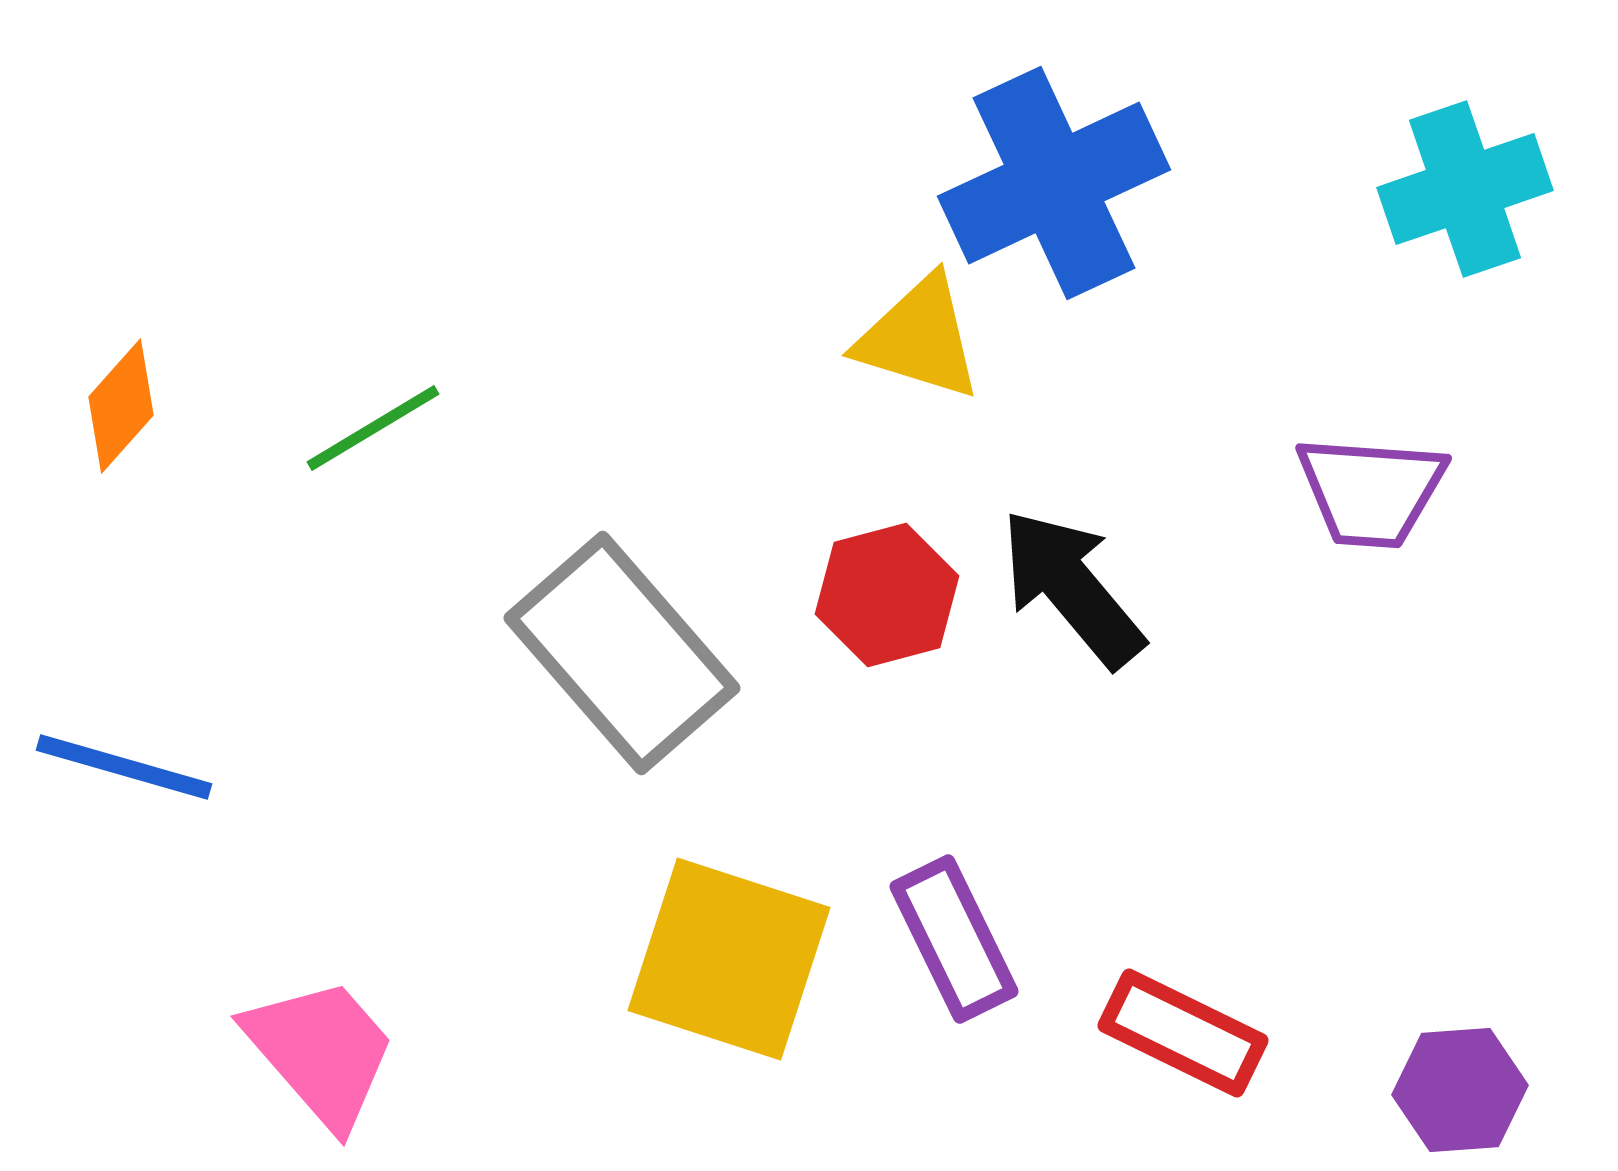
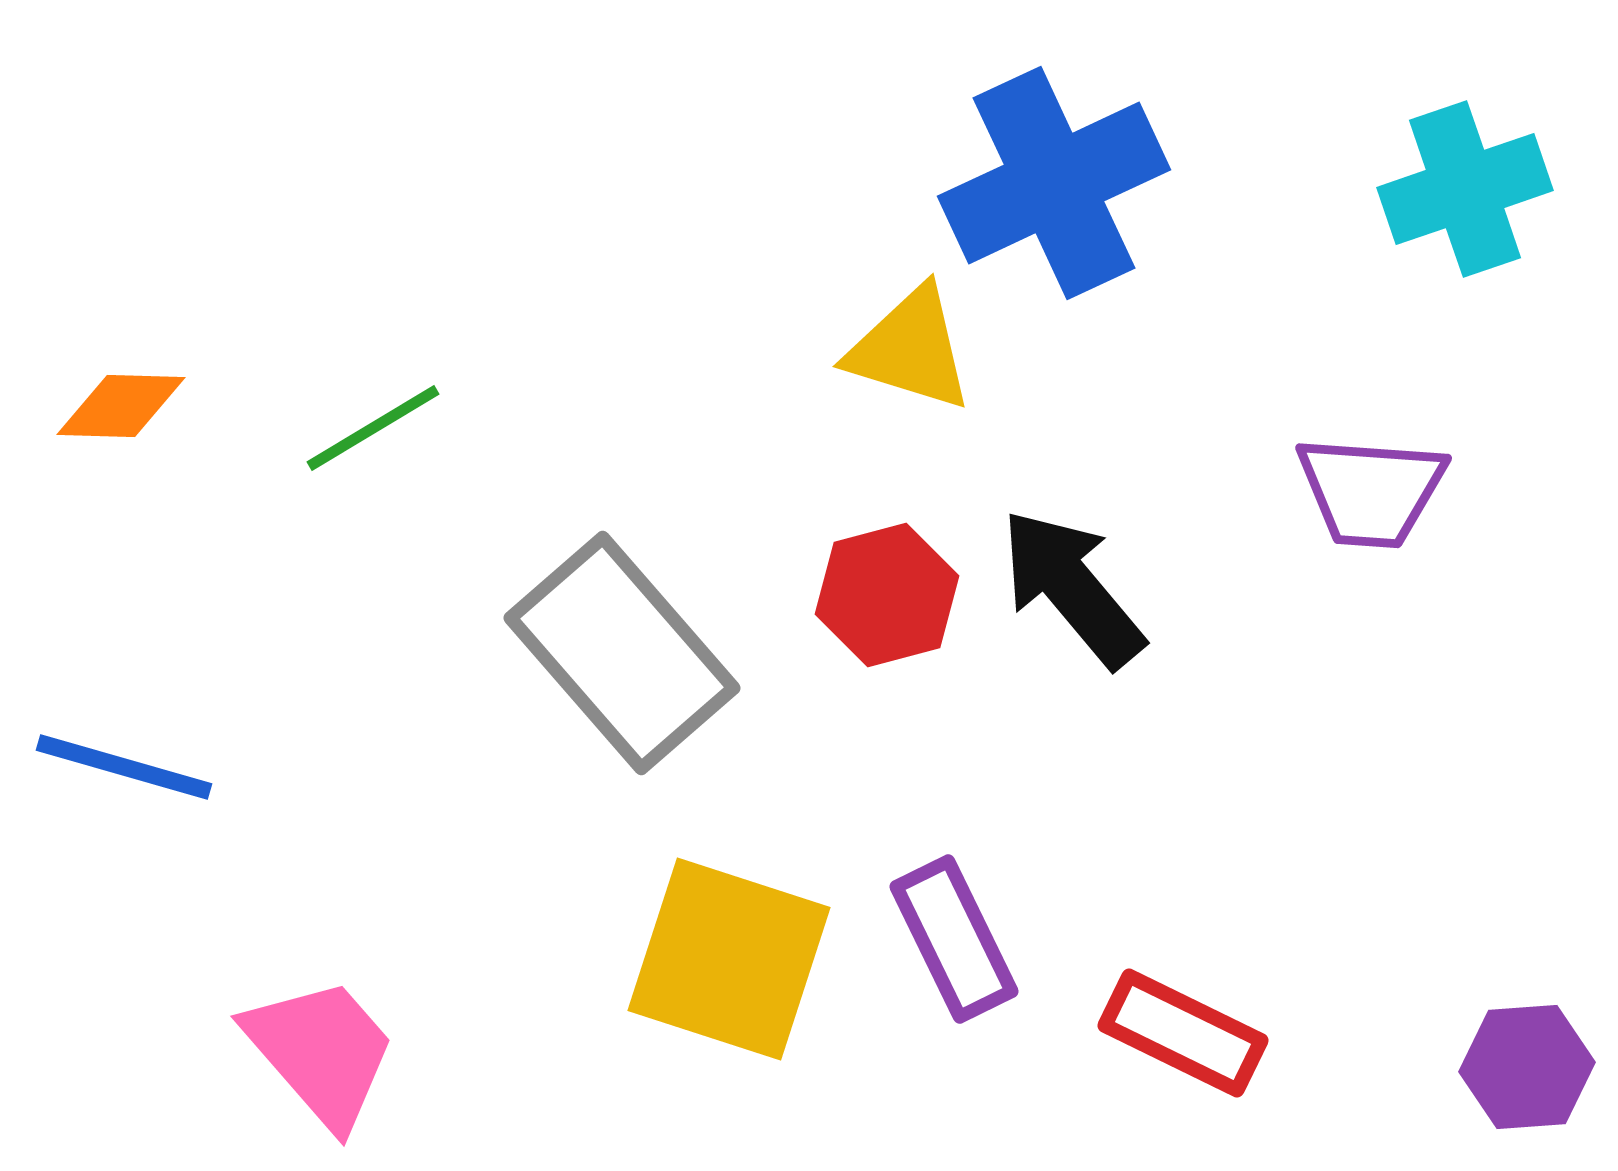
yellow triangle: moved 9 px left, 11 px down
orange diamond: rotated 50 degrees clockwise
purple hexagon: moved 67 px right, 23 px up
